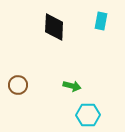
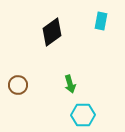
black diamond: moved 2 px left, 5 px down; rotated 52 degrees clockwise
green arrow: moved 2 px left, 2 px up; rotated 60 degrees clockwise
cyan hexagon: moved 5 px left
